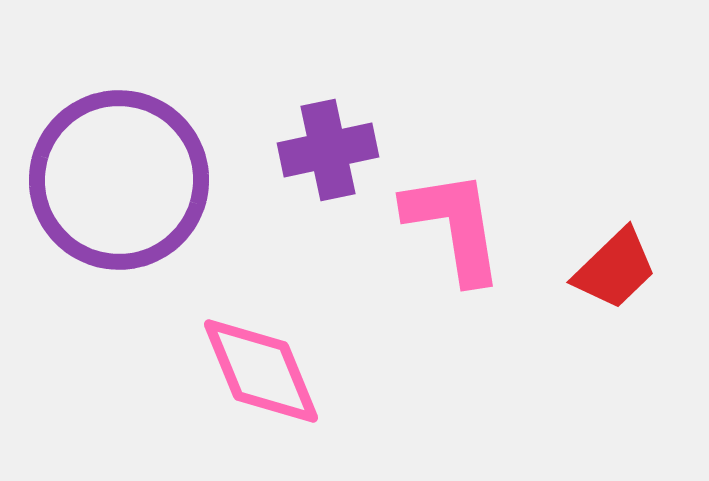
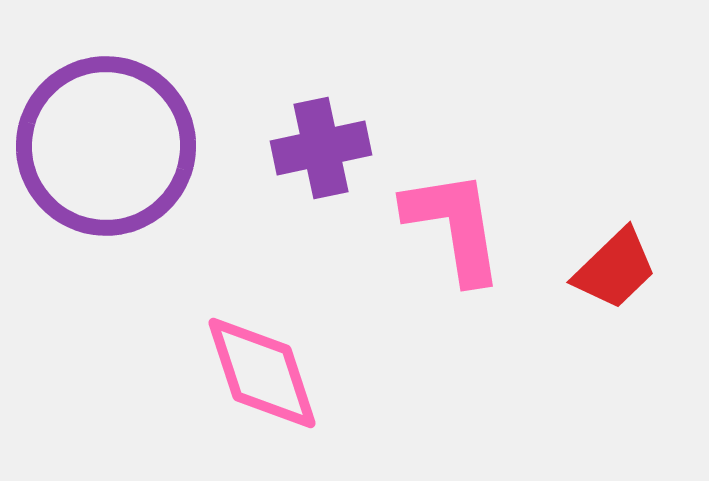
purple cross: moved 7 px left, 2 px up
purple circle: moved 13 px left, 34 px up
pink diamond: moved 1 px right, 2 px down; rotated 4 degrees clockwise
